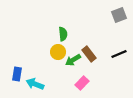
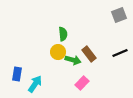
black line: moved 1 px right, 1 px up
green arrow: rotated 133 degrees counterclockwise
cyan arrow: rotated 102 degrees clockwise
